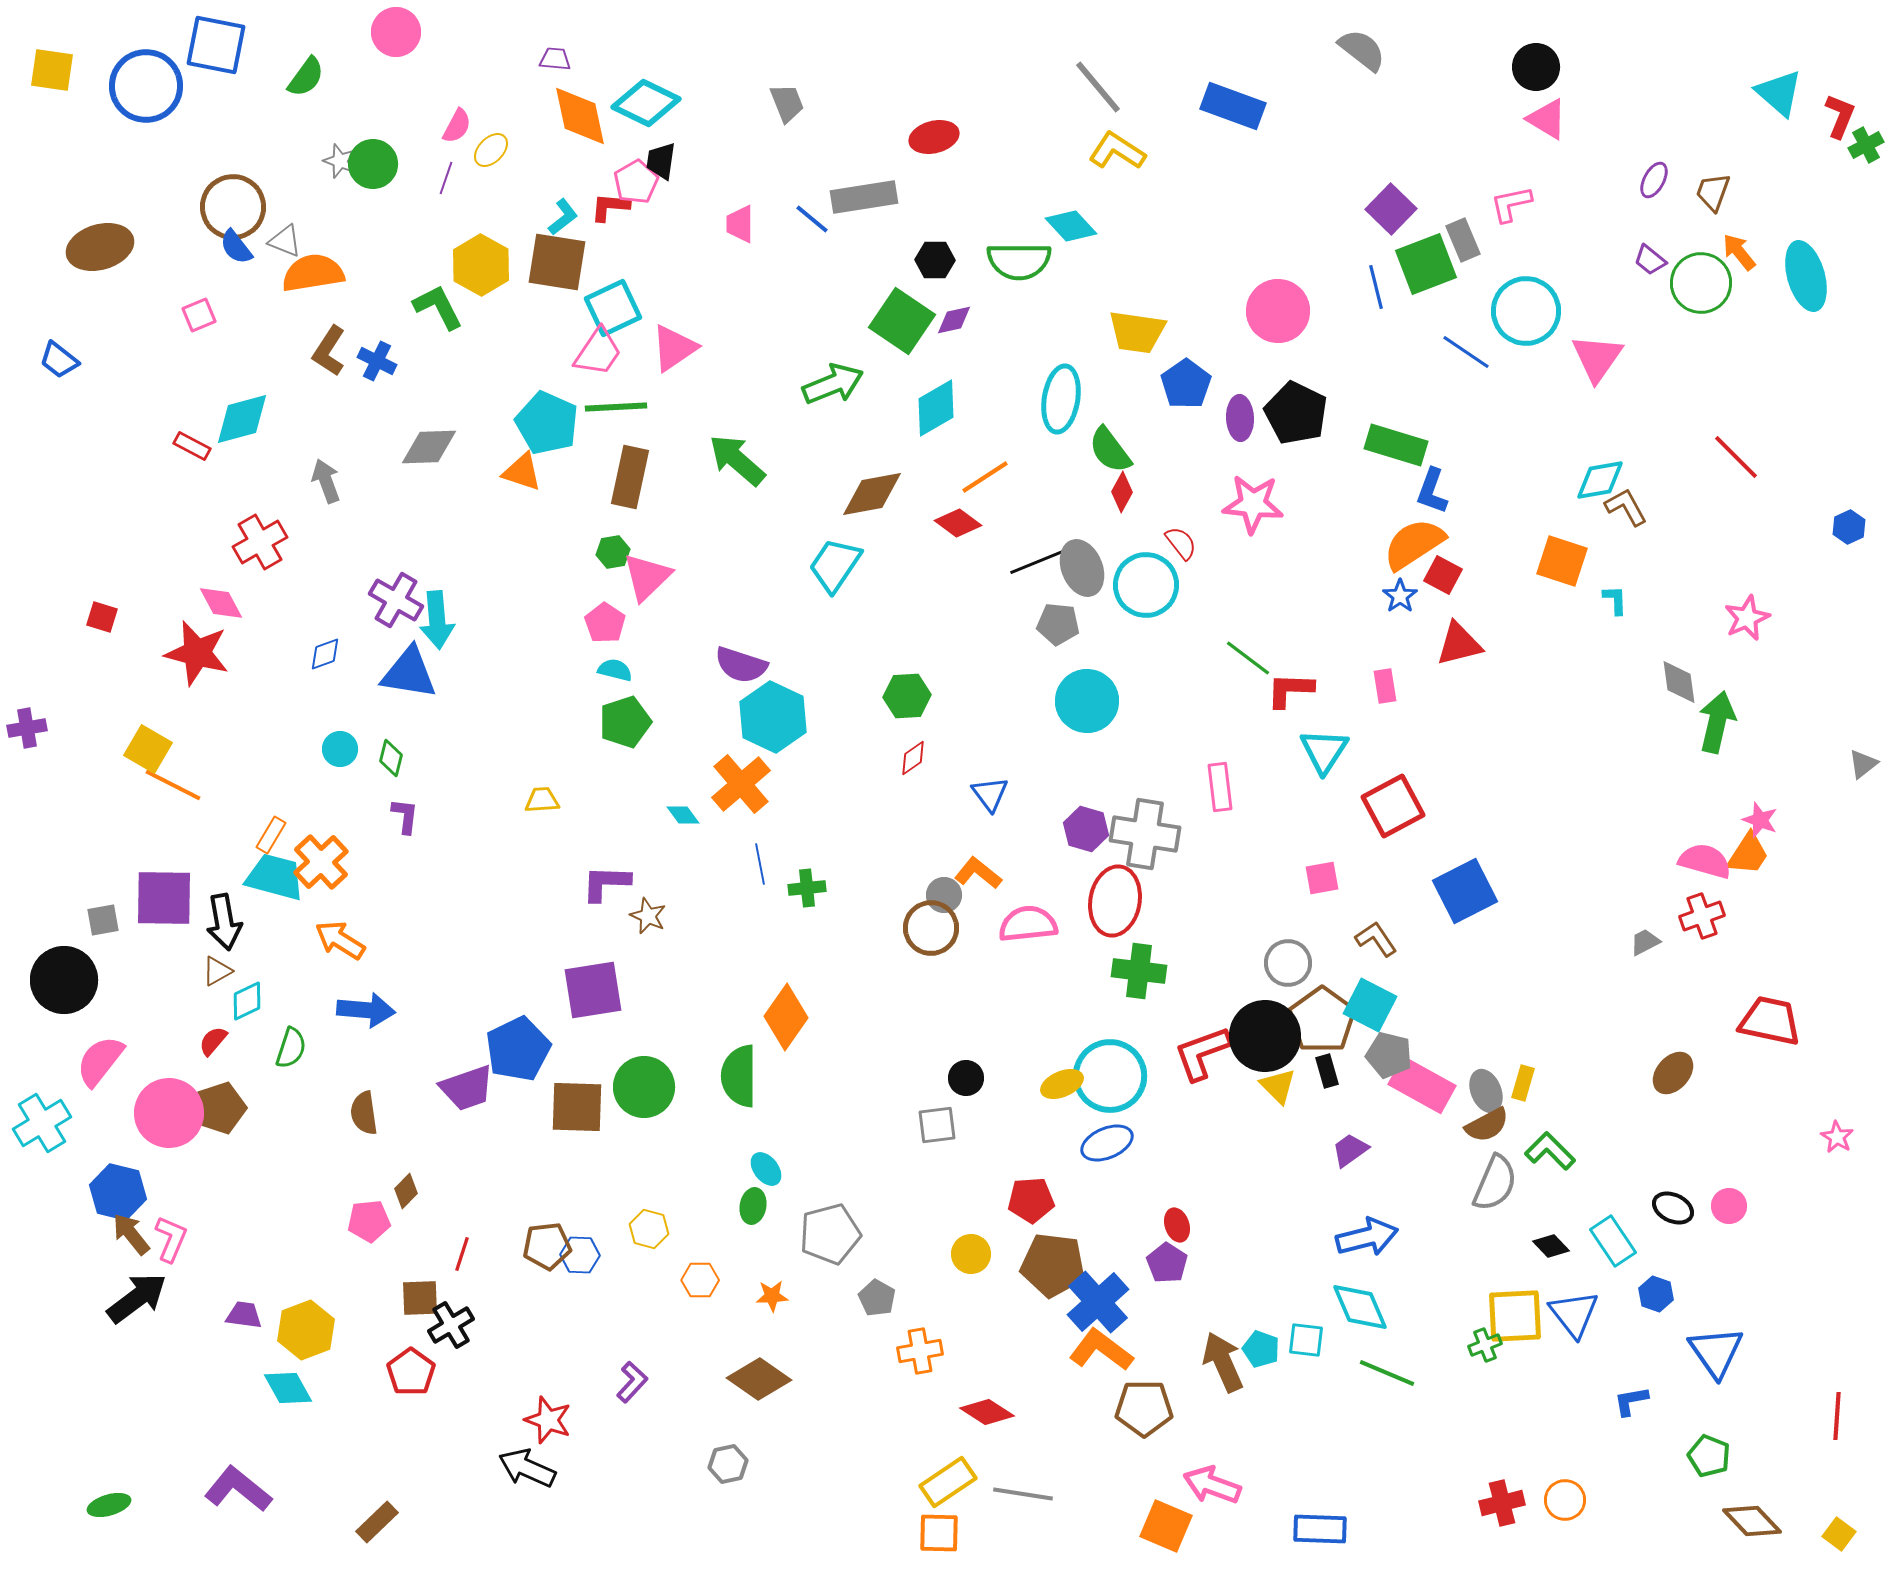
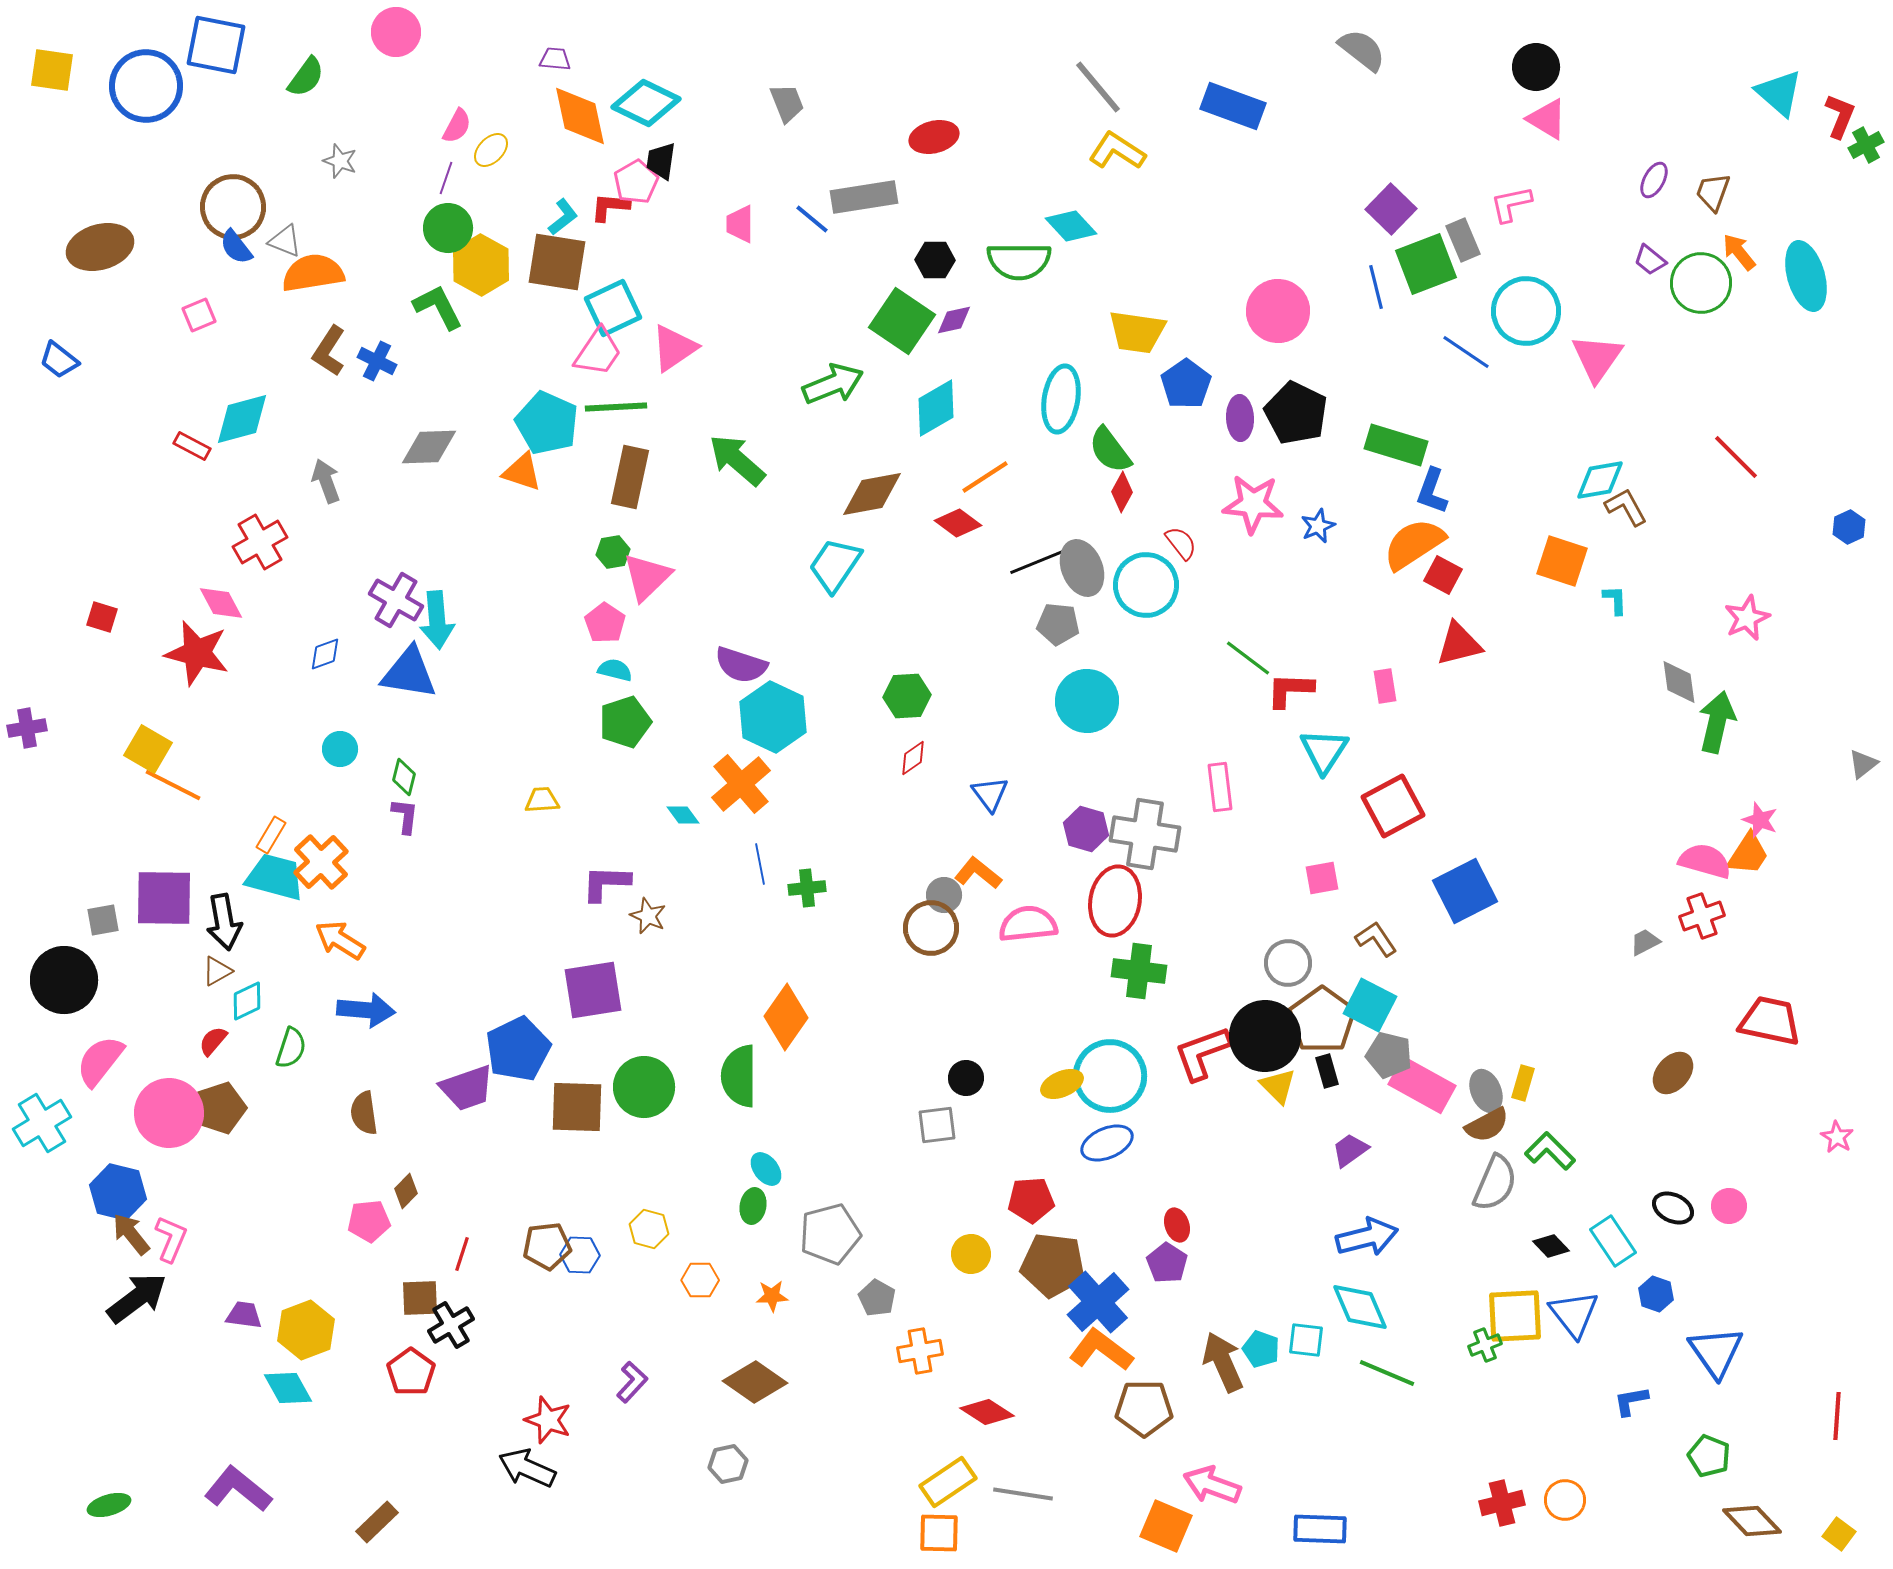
green circle at (373, 164): moved 75 px right, 64 px down
blue star at (1400, 596): moved 82 px left, 70 px up; rotated 12 degrees clockwise
green diamond at (391, 758): moved 13 px right, 19 px down
brown diamond at (759, 1379): moved 4 px left, 3 px down
